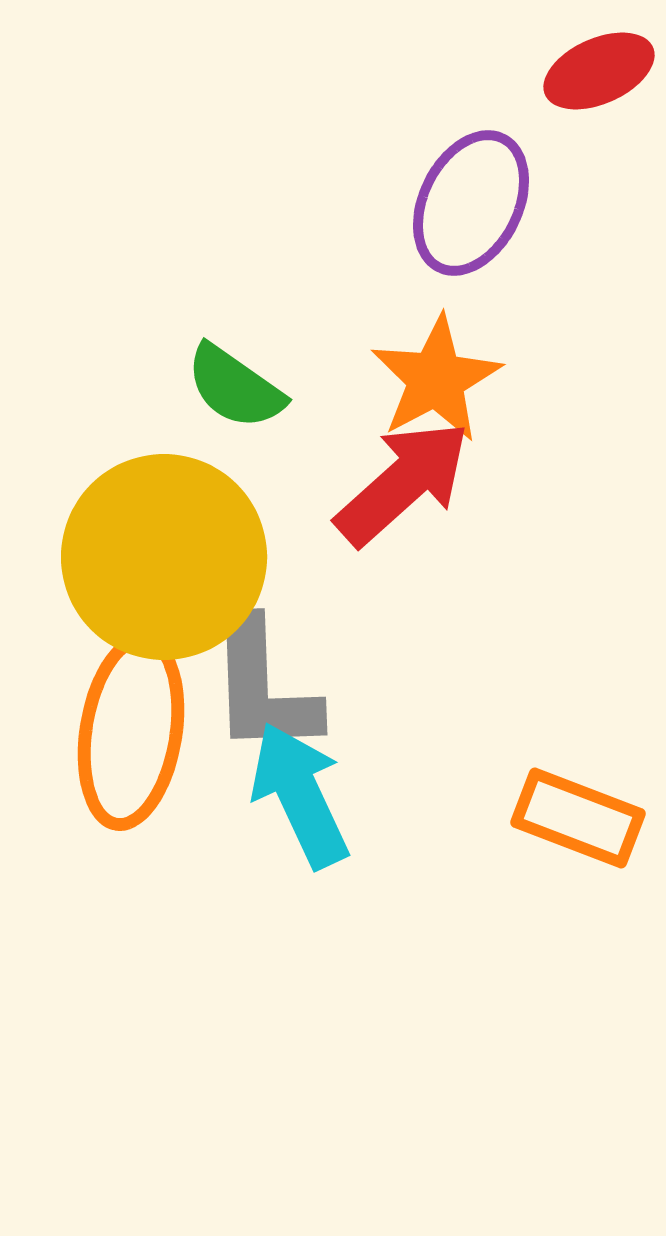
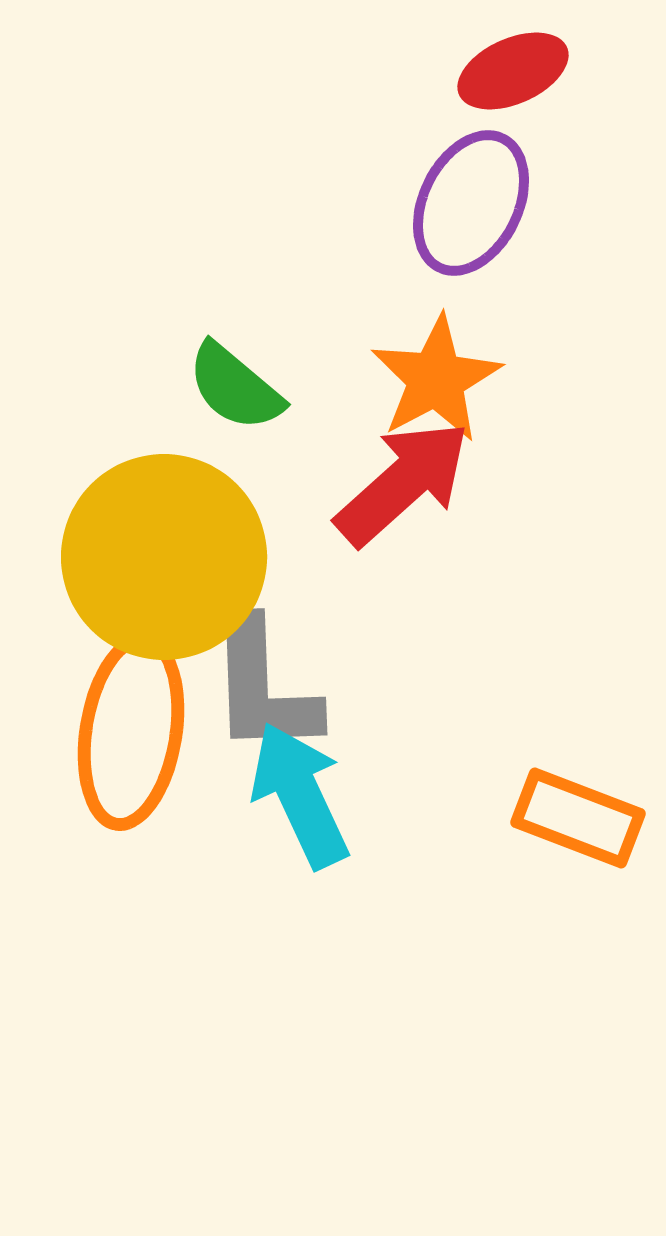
red ellipse: moved 86 px left
green semicircle: rotated 5 degrees clockwise
